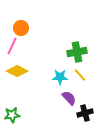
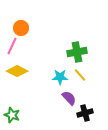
green star: rotated 28 degrees clockwise
